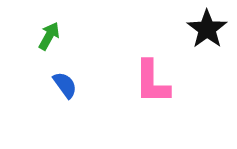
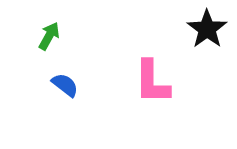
blue semicircle: rotated 16 degrees counterclockwise
